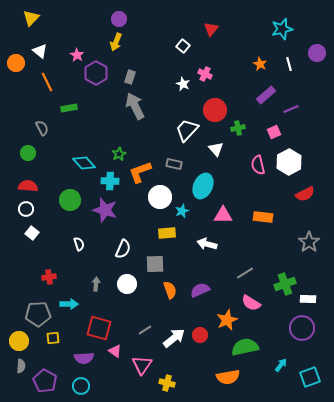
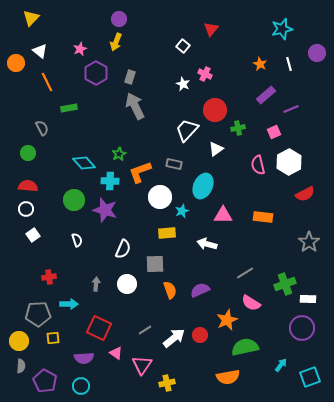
pink star at (77, 55): moved 3 px right, 6 px up; rotated 16 degrees clockwise
white triangle at (216, 149): rotated 35 degrees clockwise
green circle at (70, 200): moved 4 px right
white square at (32, 233): moved 1 px right, 2 px down; rotated 16 degrees clockwise
white semicircle at (79, 244): moved 2 px left, 4 px up
red square at (99, 328): rotated 10 degrees clockwise
pink triangle at (115, 351): moved 1 px right, 2 px down
yellow cross at (167, 383): rotated 28 degrees counterclockwise
